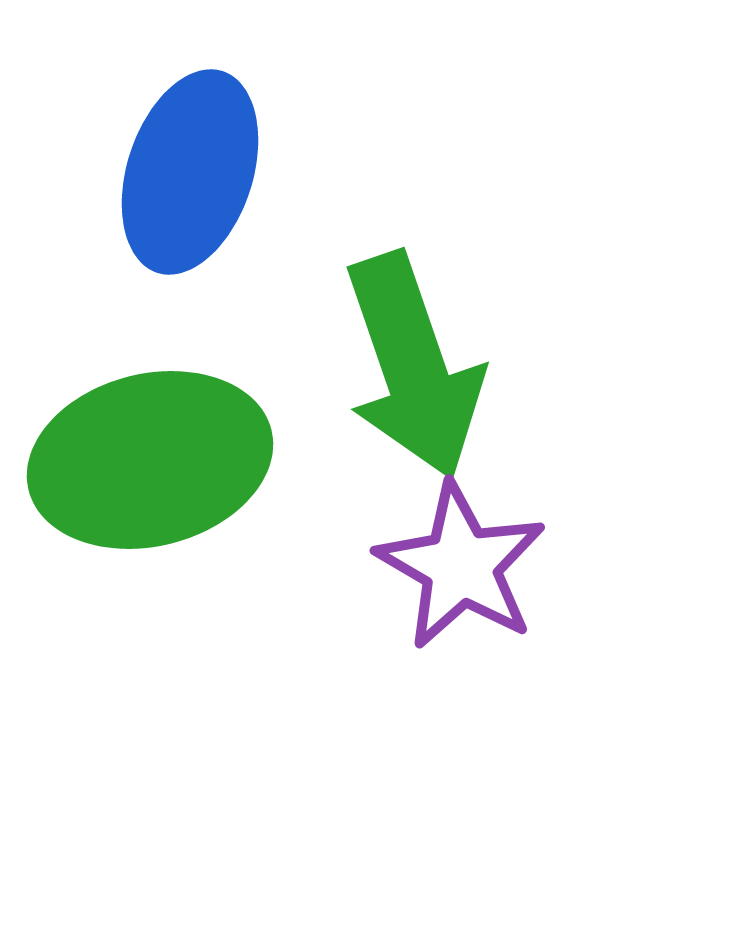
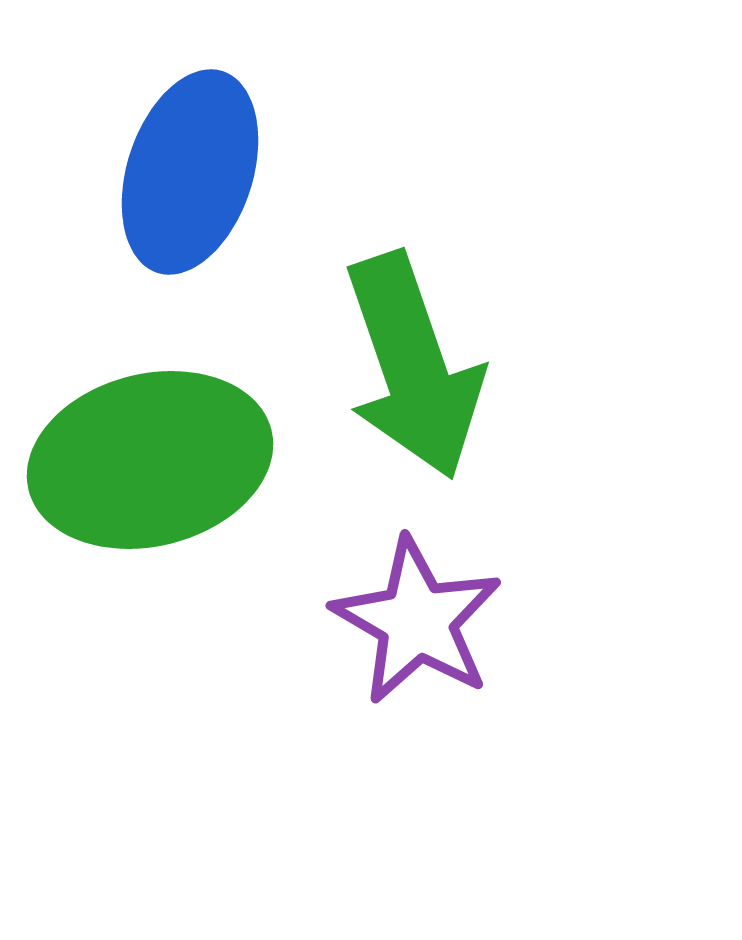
purple star: moved 44 px left, 55 px down
